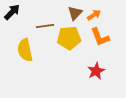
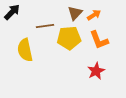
orange L-shape: moved 1 px left, 3 px down
